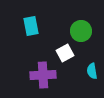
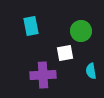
white square: rotated 18 degrees clockwise
cyan semicircle: moved 1 px left
